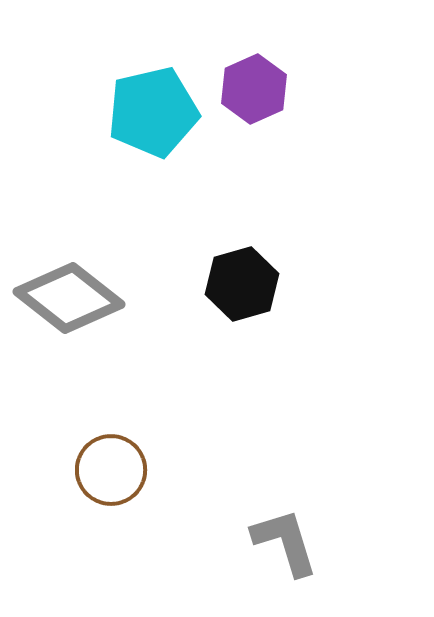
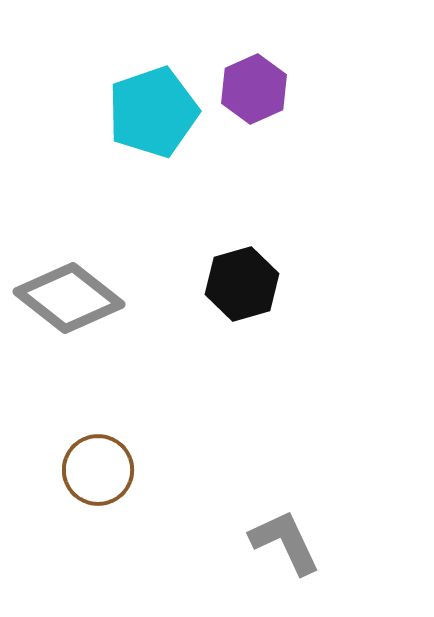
cyan pentagon: rotated 6 degrees counterclockwise
brown circle: moved 13 px left
gray L-shape: rotated 8 degrees counterclockwise
